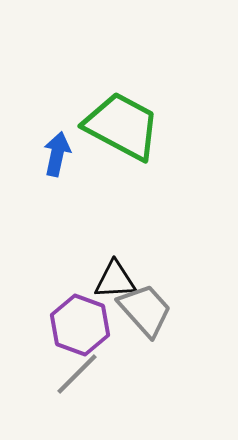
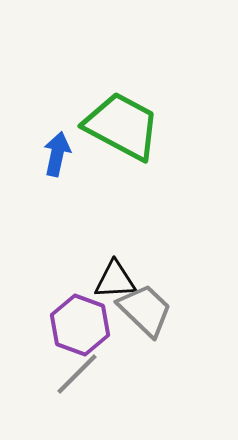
gray trapezoid: rotated 4 degrees counterclockwise
